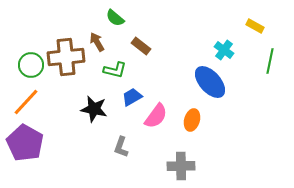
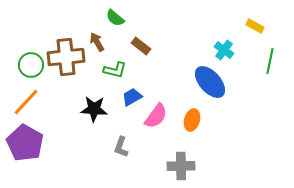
black star: rotated 8 degrees counterclockwise
